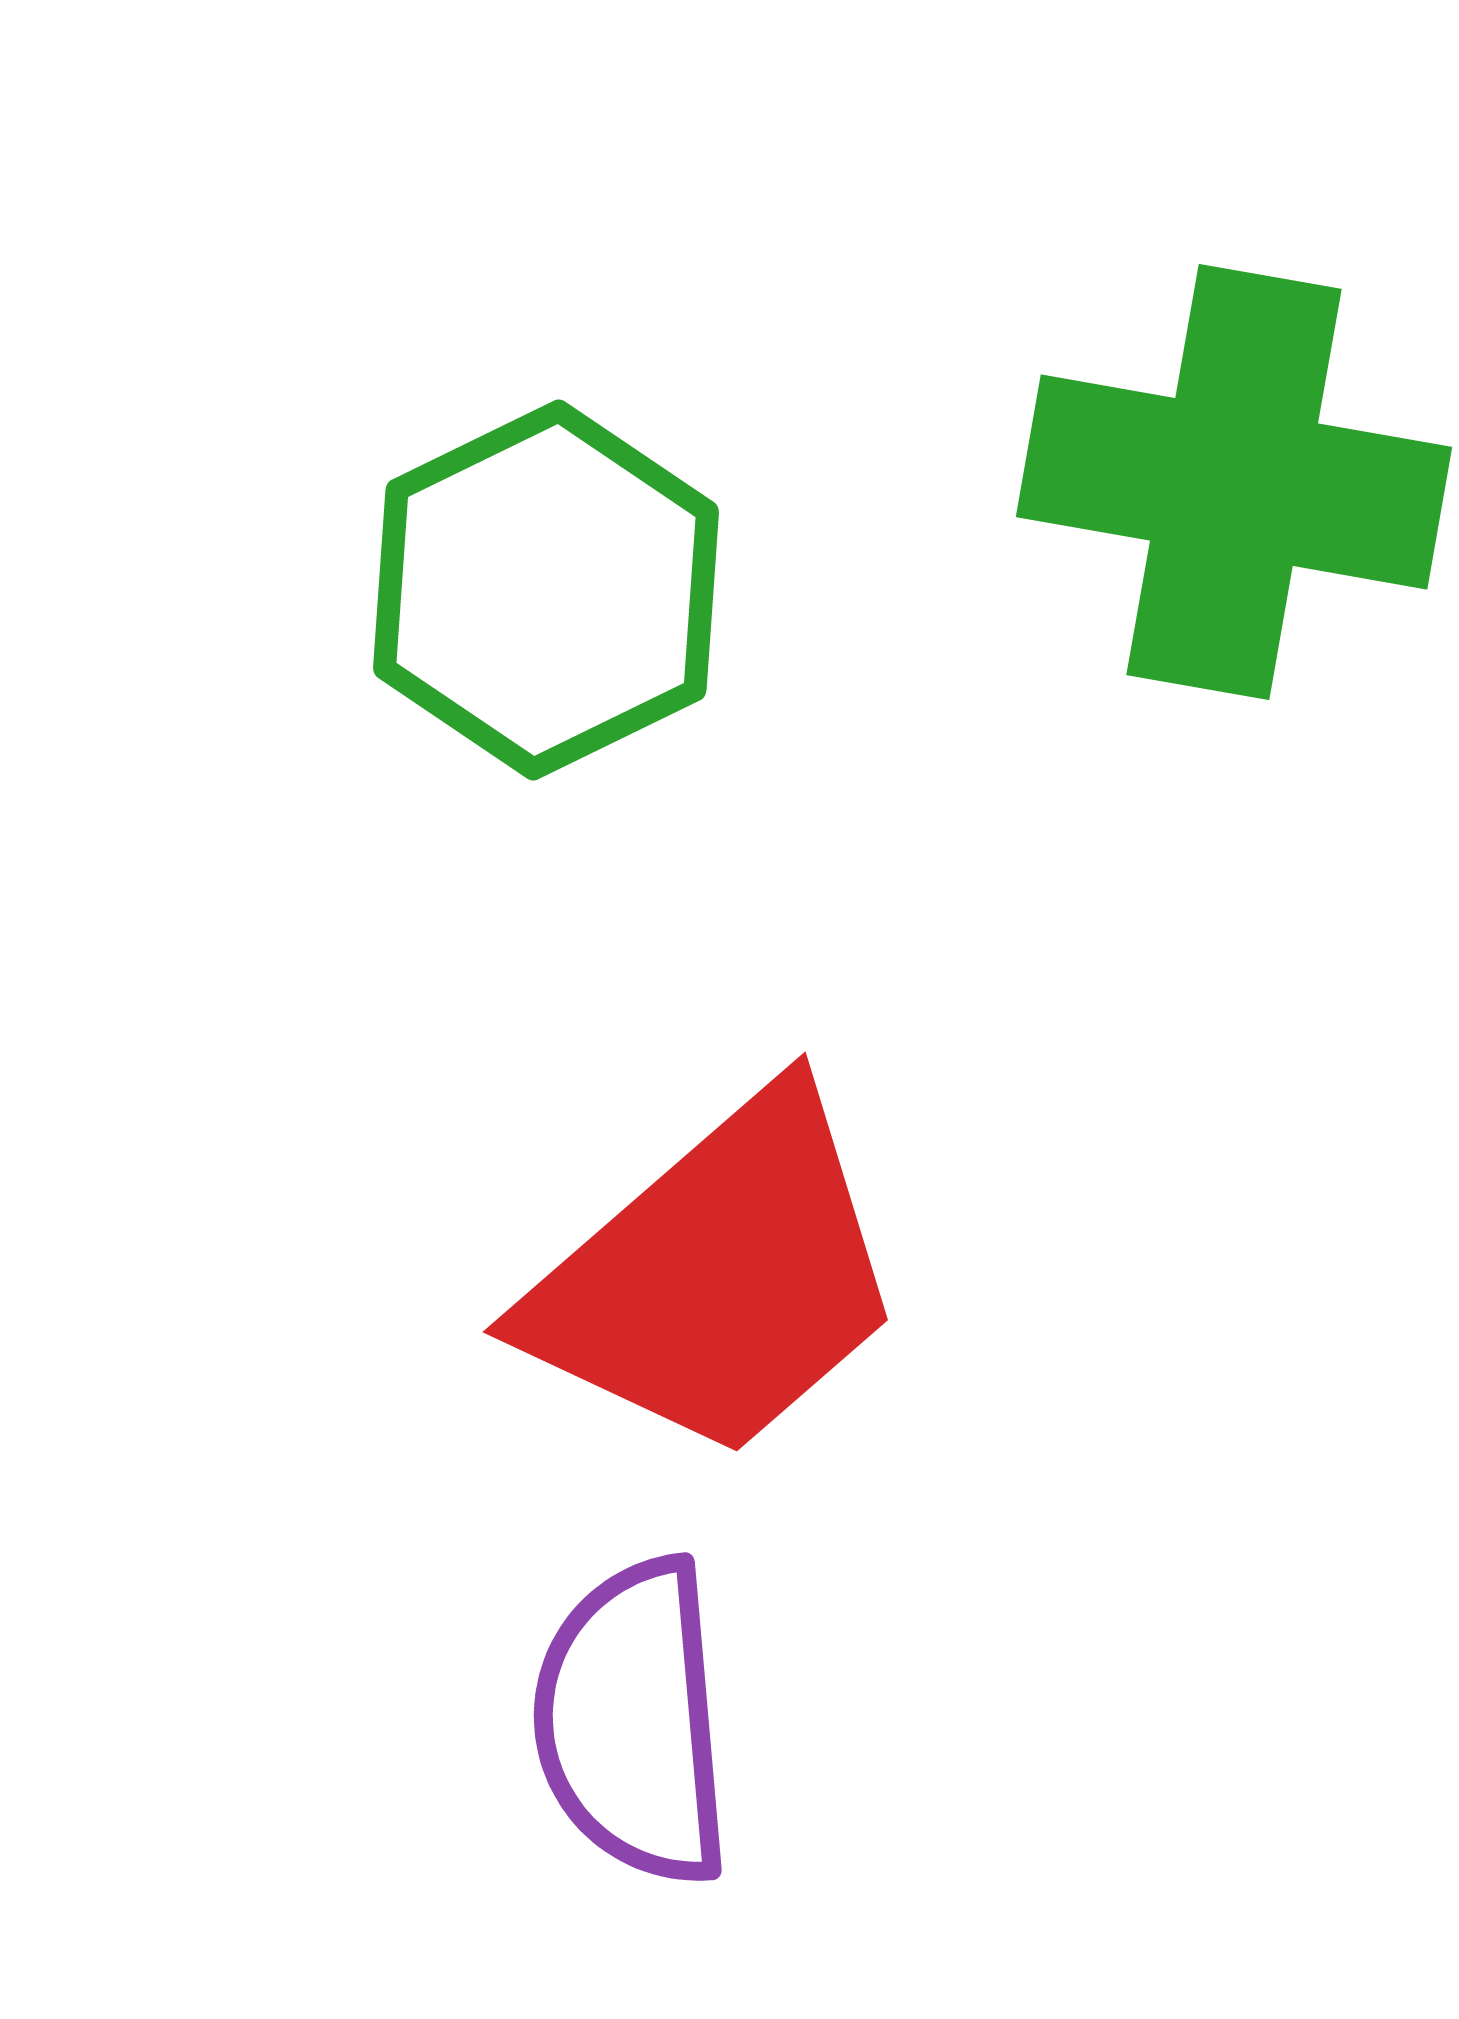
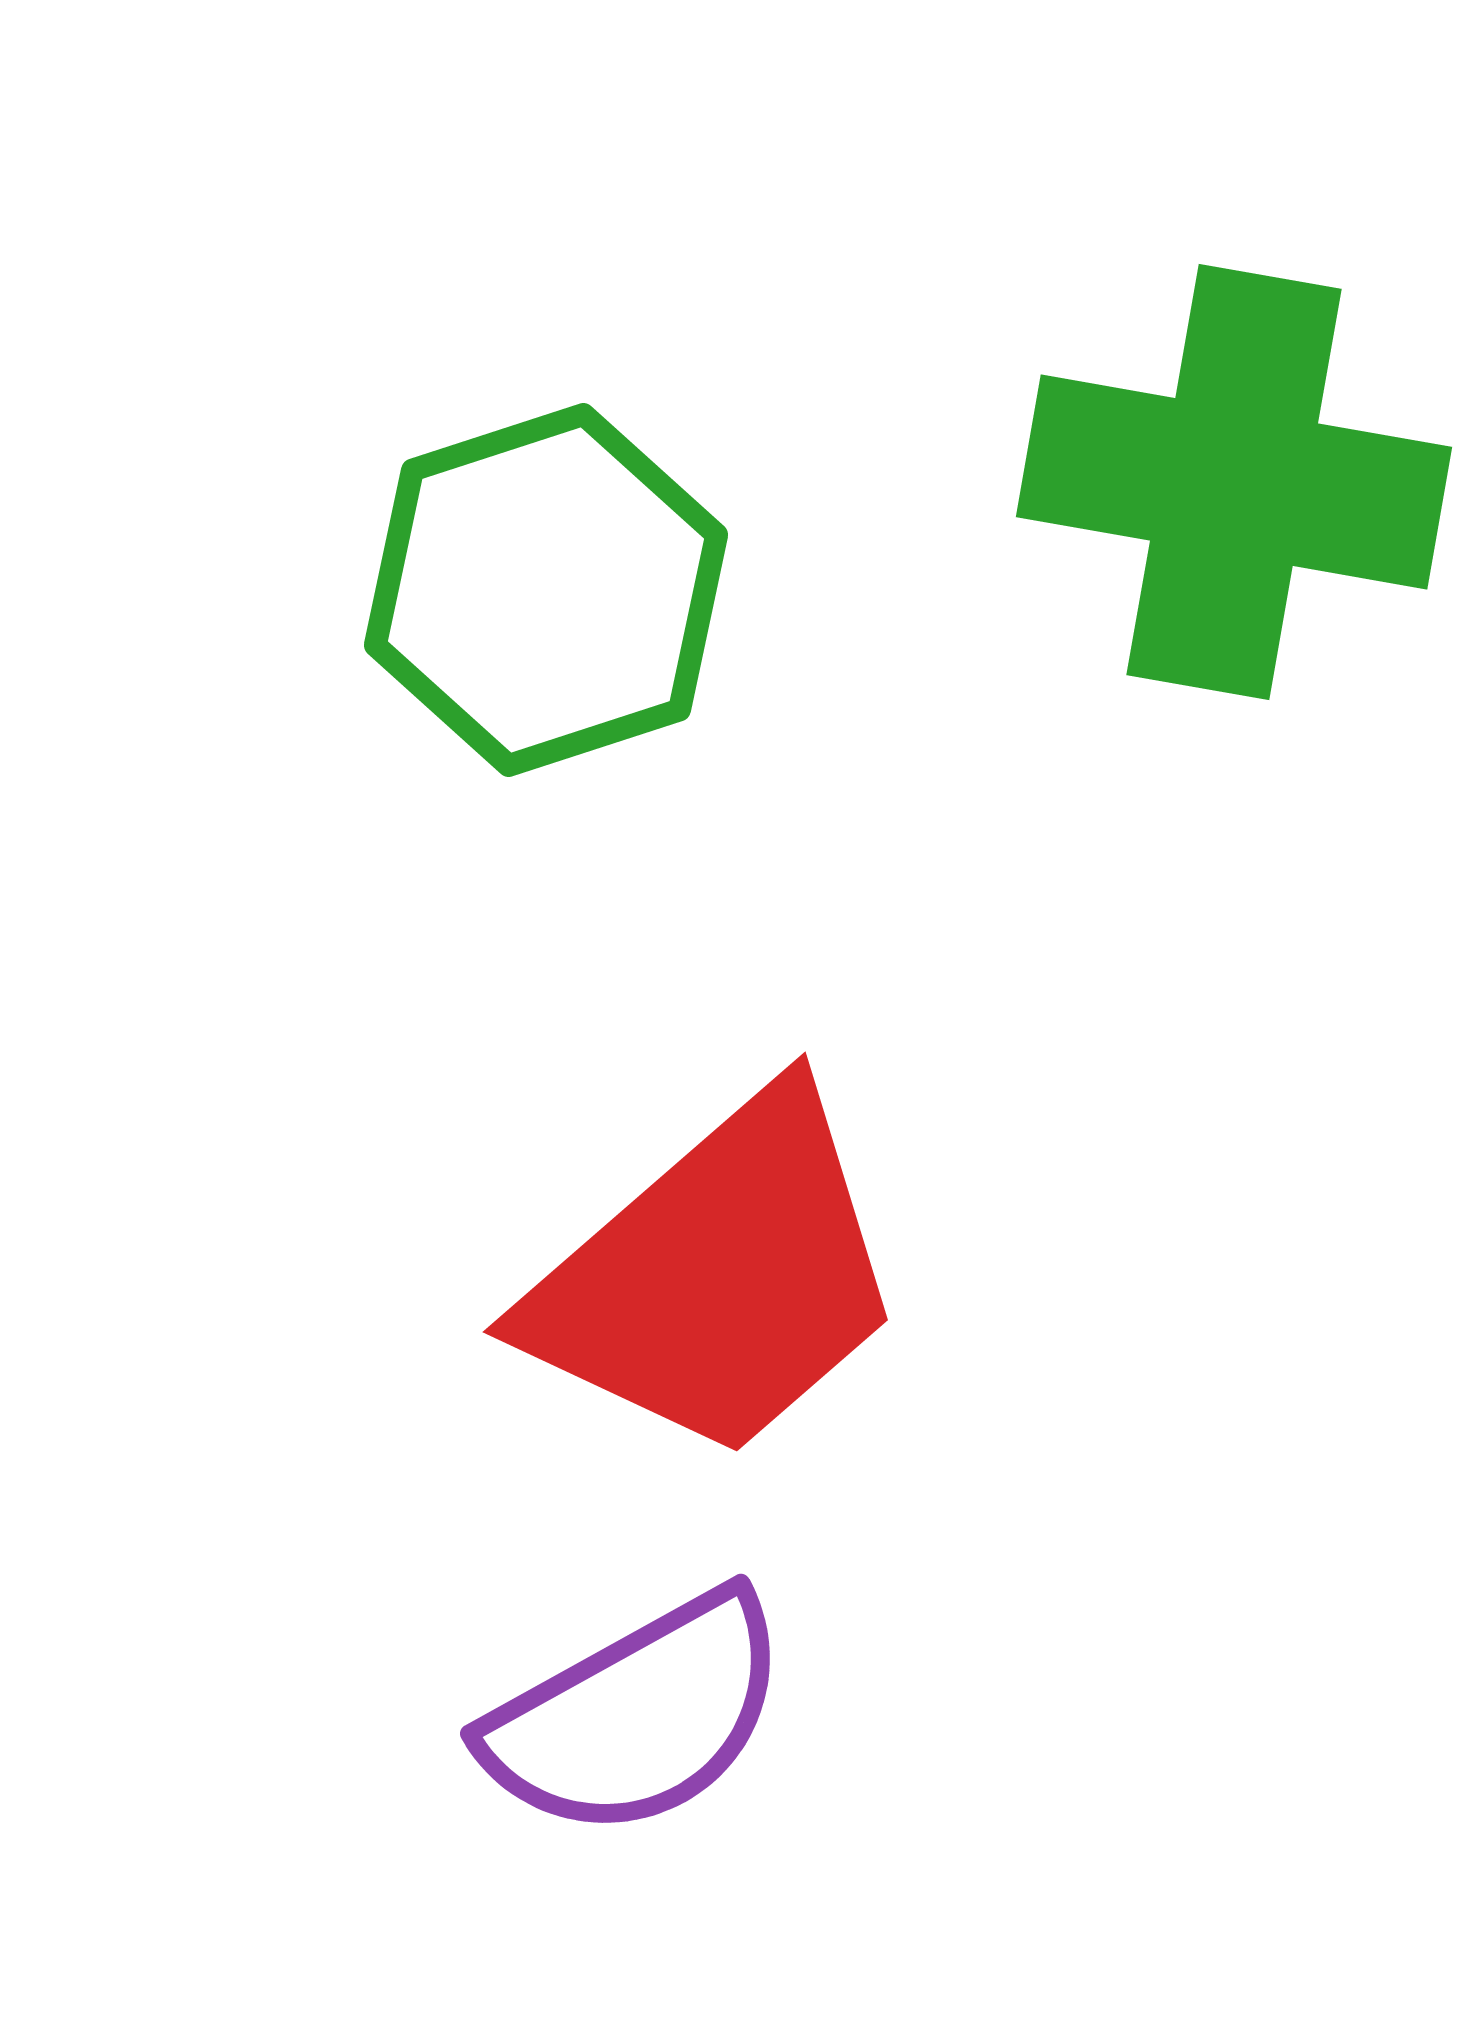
green hexagon: rotated 8 degrees clockwise
purple semicircle: moved 4 px right, 6 px up; rotated 114 degrees counterclockwise
